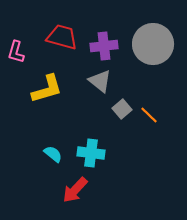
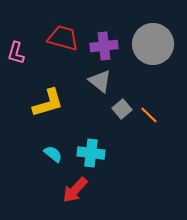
red trapezoid: moved 1 px right, 1 px down
pink L-shape: moved 1 px down
yellow L-shape: moved 1 px right, 14 px down
